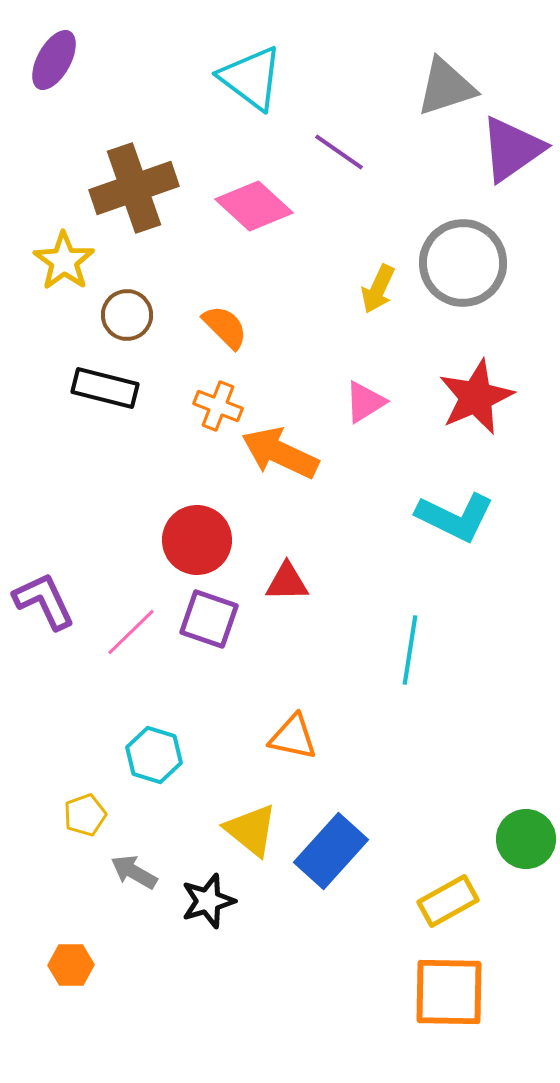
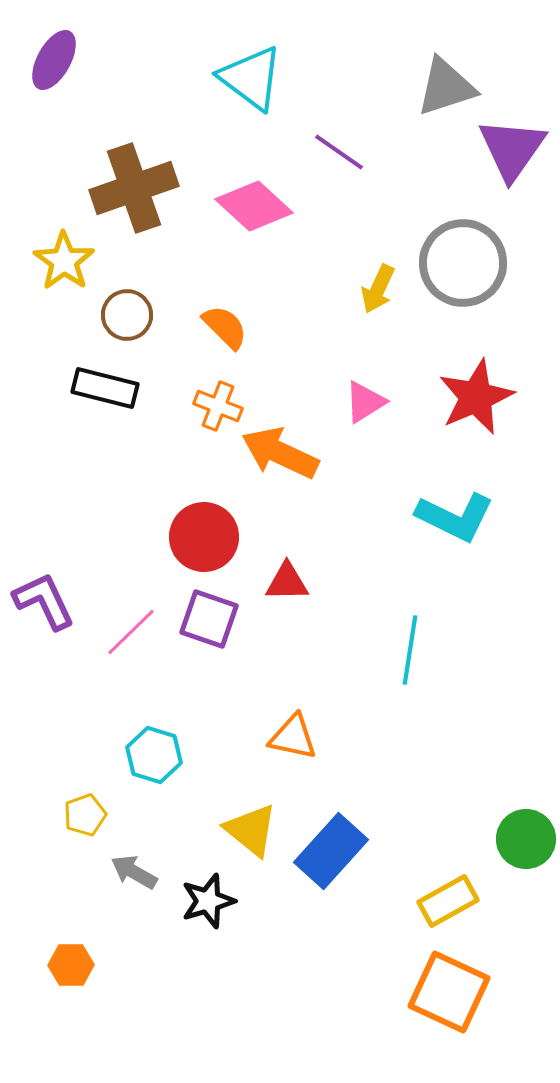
purple triangle: rotated 20 degrees counterclockwise
red circle: moved 7 px right, 3 px up
orange square: rotated 24 degrees clockwise
